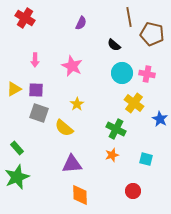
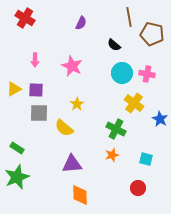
gray square: rotated 18 degrees counterclockwise
green rectangle: rotated 16 degrees counterclockwise
red circle: moved 5 px right, 3 px up
